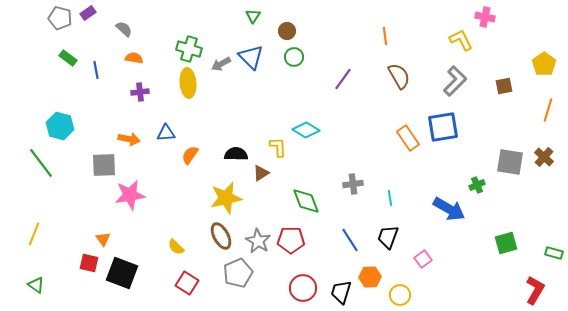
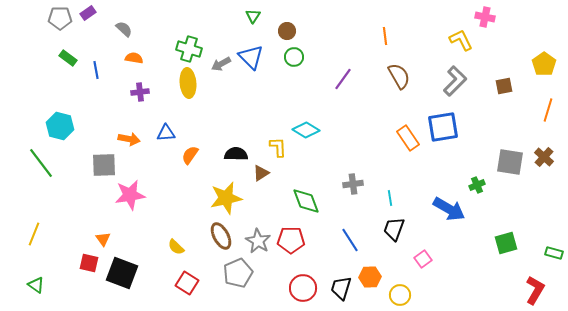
gray pentagon at (60, 18): rotated 15 degrees counterclockwise
black trapezoid at (388, 237): moved 6 px right, 8 px up
black trapezoid at (341, 292): moved 4 px up
